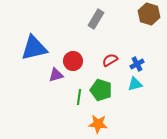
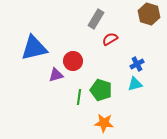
red semicircle: moved 21 px up
orange star: moved 6 px right, 1 px up
